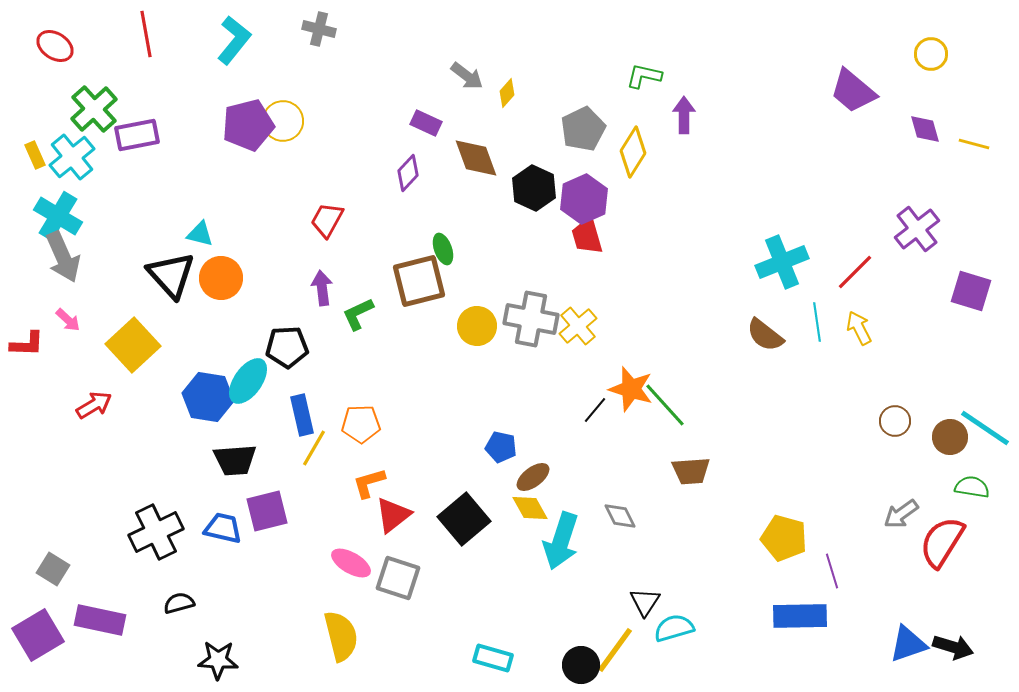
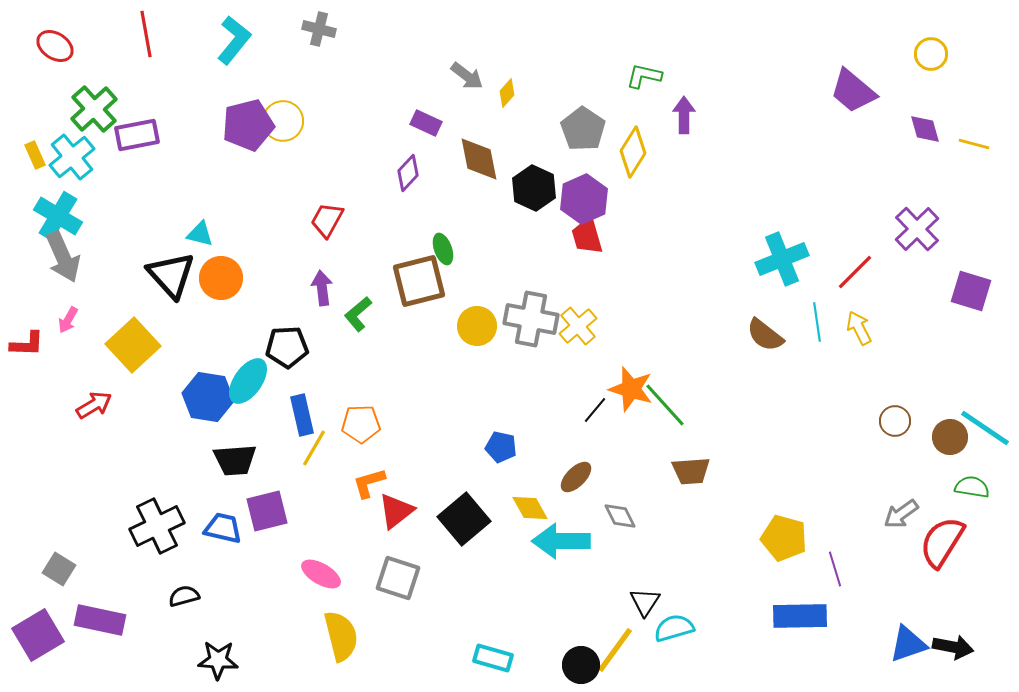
gray pentagon at (583, 129): rotated 12 degrees counterclockwise
brown diamond at (476, 158): moved 3 px right, 1 px down; rotated 9 degrees clockwise
purple cross at (917, 229): rotated 6 degrees counterclockwise
cyan cross at (782, 262): moved 3 px up
green L-shape at (358, 314): rotated 15 degrees counterclockwise
pink arrow at (68, 320): rotated 76 degrees clockwise
brown ellipse at (533, 477): moved 43 px right; rotated 8 degrees counterclockwise
red triangle at (393, 515): moved 3 px right, 4 px up
black cross at (156, 532): moved 1 px right, 6 px up
cyan arrow at (561, 541): rotated 72 degrees clockwise
pink ellipse at (351, 563): moved 30 px left, 11 px down
gray square at (53, 569): moved 6 px right
purple line at (832, 571): moved 3 px right, 2 px up
black semicircle at (179, 603): moved 5 px right, 7 px up
black arrow at (953, 647): rotated 6 degrees counterclockwise
